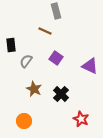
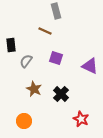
purple square: rotated 16 degrees counterclockwise
